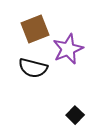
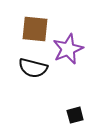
brown square: rotated 28 degrees clockwise
black square: rotated 30 degrees clockwise
